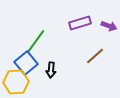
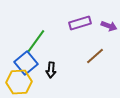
yellow hexagon: moved 3 px right
